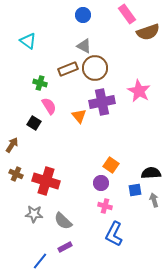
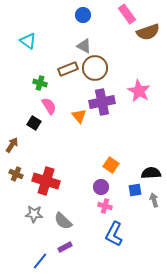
purple circle: moved 4 px down
